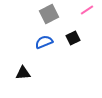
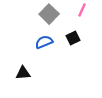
pink line: moved 5 px left; rotated 32 degrees counterclockwise
gray square: rotated 18 degrees counterclockwise
